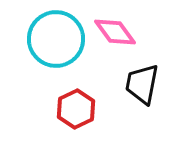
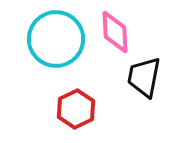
pink diamond: rotated 33 degrees clockwise
black trapezoid: moved 2 px right, 7 px up
